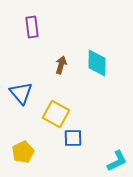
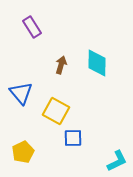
purple rectangle: rotated 25 degrees counterclockwise
yellow square: moved 3 px up
